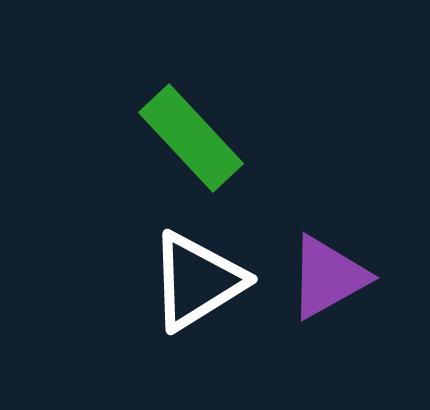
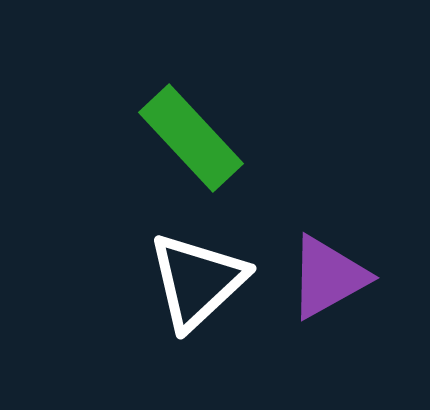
white triangle: rotated 11 degrees counterclockwise
